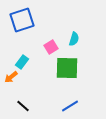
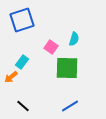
pink square: rotated 24 degrees counterclockwise
